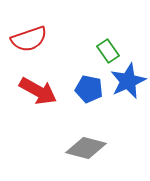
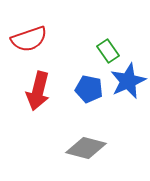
red arrow: rotated 75 degrees clockwise
